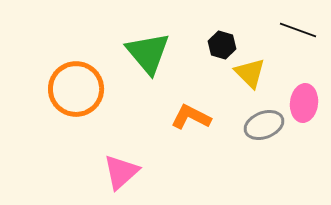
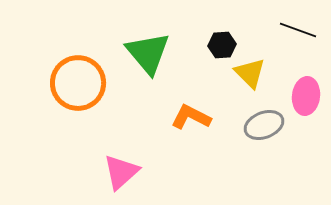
black hexagon: rotated 20 degrees counterclockwise
orange circle: moved 2 px right, 6 px up
pink ellipse: moved 2 px right, 7 px up
